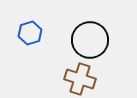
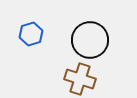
blue hexagon: moved 1 px right, 1 px down
